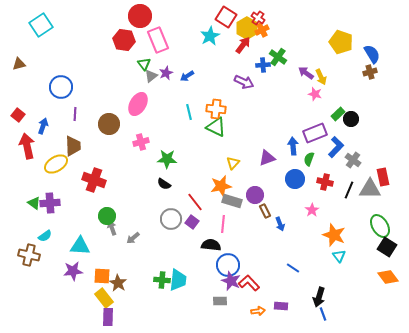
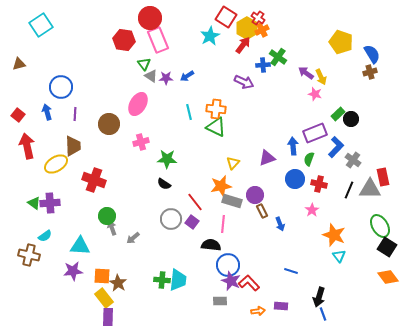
red circle at (140, 16): moved 10 px right, 2 px down
purple star at (166, 73): moved 5 px down; rotated 24 degrees clockwise
gray triangle at (151, 76): rotated 48 degrees counterclockwise
blue arrow at (43, 126): moved 4 px right, 14 px up; rotated 35 degrees counterclockwise
red cross at (325, 182): moved 6 px left, 2 px down
brown rectangle at (265, 211): moved 3 px left
blue line at (293, 268): moved 2 px left, 3 px down; rotated 16 degrees counterclockwise
